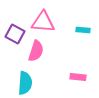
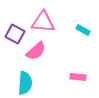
cyan rectangle: rotated 24 degrees clockwise
pink semicircle: rotated 30 degrees clockwise
